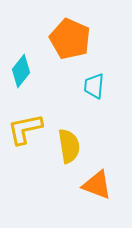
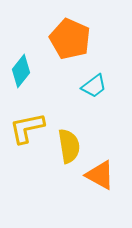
cyan trapezoid: rotated 132 degrees counterclockwise
yellow L-shape: moved 2 px right, 1 px up
orange triangle: moved 3 px right, 10 px up; rotated 8 degrees clockwise
